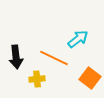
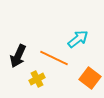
black arrow: moved 2 px right, 1 px up; rotated 30 degrees clockwise
yellow cross: rotated 21 degrees counterclockwise
